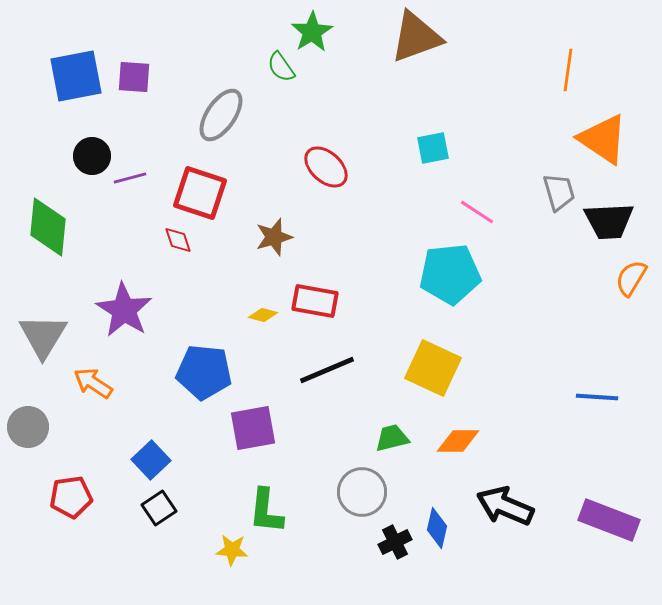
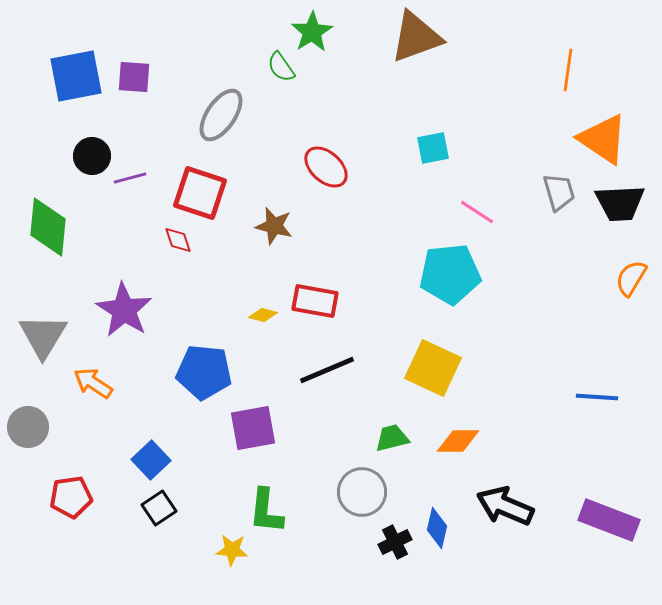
black trapezoid at (609, 221): moved 11 px right, 18 px up
brown star at (274, 237): moved 11 px up; rotated 30 degrees clockwise
